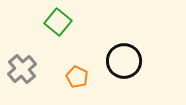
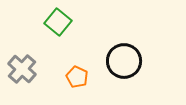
gray cross: rotated 8 degrees counterclockwise
